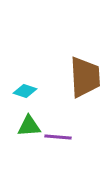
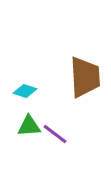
purple line: moved 3 px left, 3 px up; rotated 32 degrees clockwise
